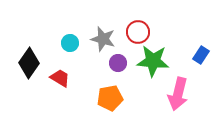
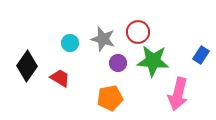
black diamond: moved 2 px left, 3 px down
